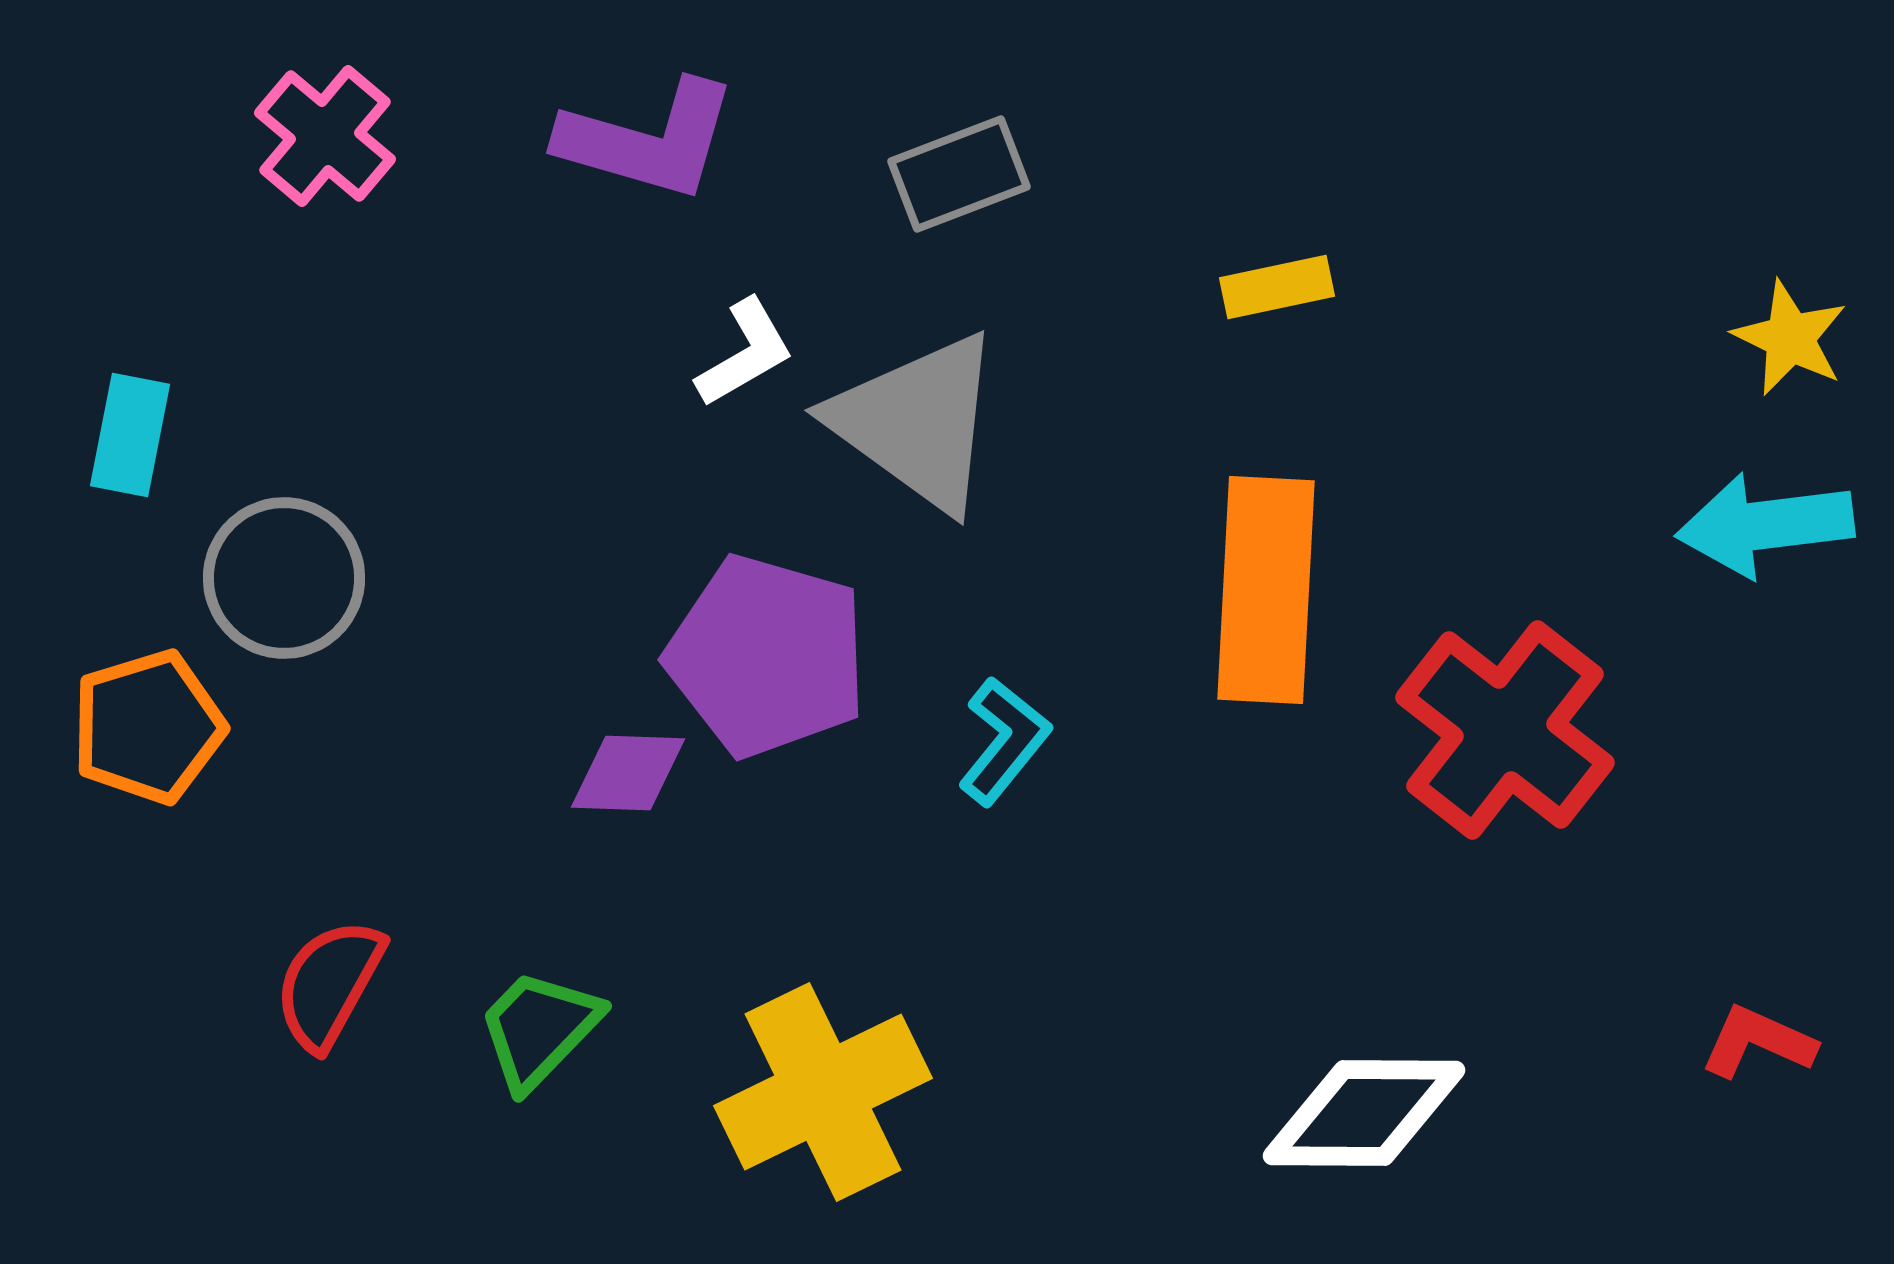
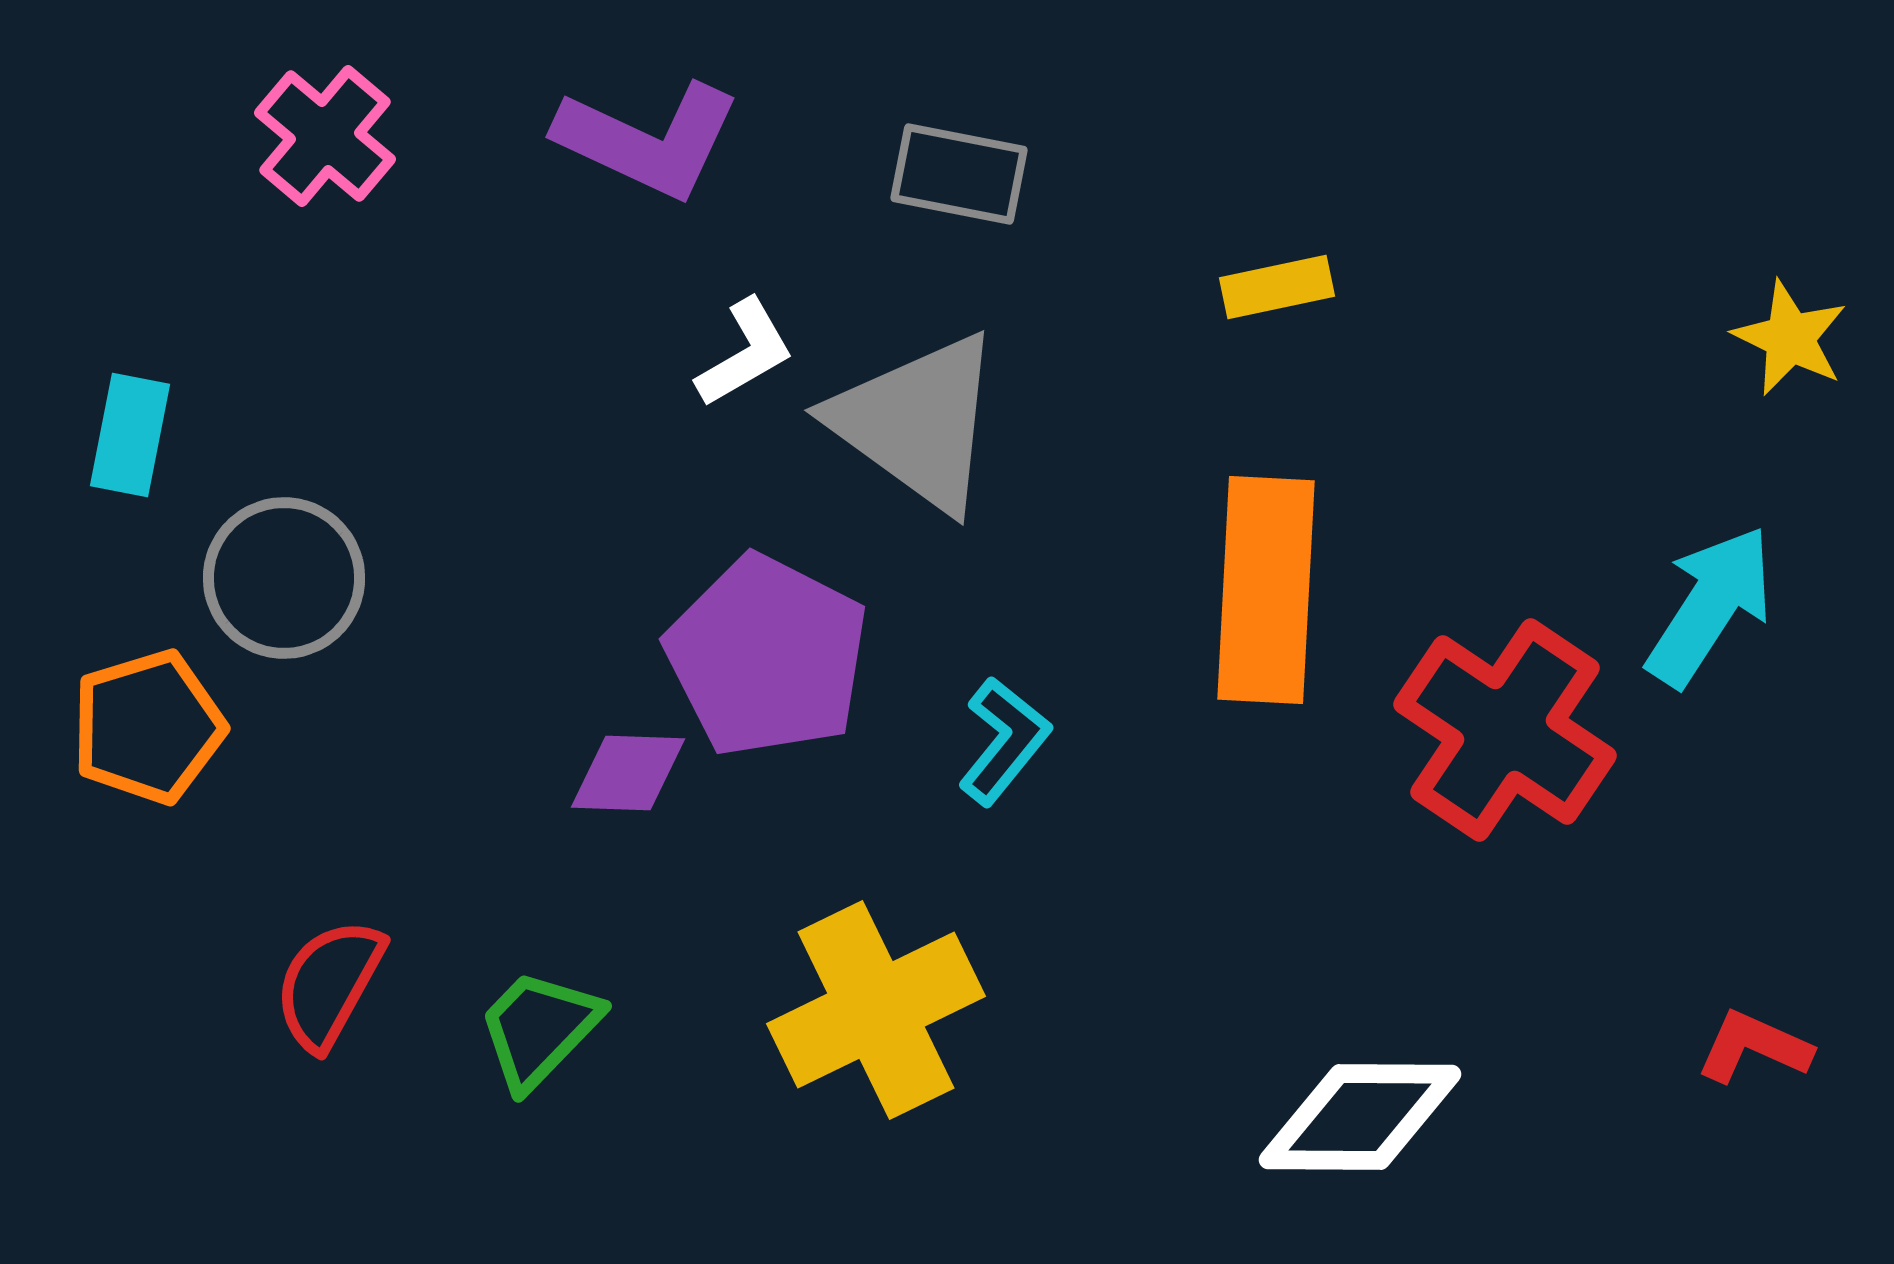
purple L-shape: rotated 9 degrees clockwise
gray rectangle: rotated 32 degrees clockwise
cyan arrow: moved 55 px left, 81 px down; rotated 130 degrees clockwise
purple pentagon: rotated 11 degrees clockwise
red cross: rotated 4 degrees counterclockwise
red L-shape: moved 4 px left, 5 px down
yellow cross: moved 53 px right, 82 px up
white diamond: moved 4 px left, 4 px down
